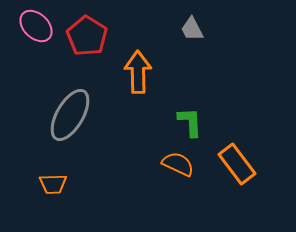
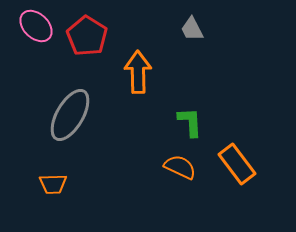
orange semicircle: moved 2 px right, 3 px down
